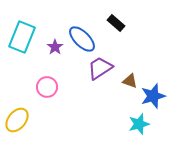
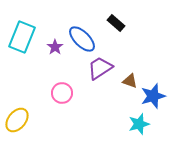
pink circle: moved 15 px right, 6 px down
